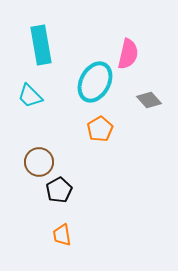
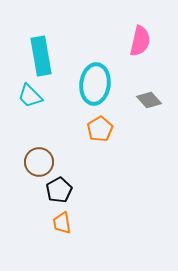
cyan rectangle: moved 11 px down
pink semicircle: moved 12 px right, 13 px up
cyan ellipse: moved 2 px down; rotated 21 degrees counterclockwise
orange trapezoid: moved 12 px up
